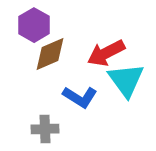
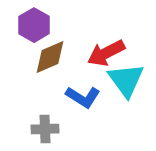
brown diamond: moved 3 px down
blue L-shape: moved 3 px right
